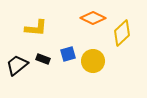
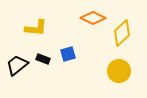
yellow circle: moved 26 px right, 10 px down
